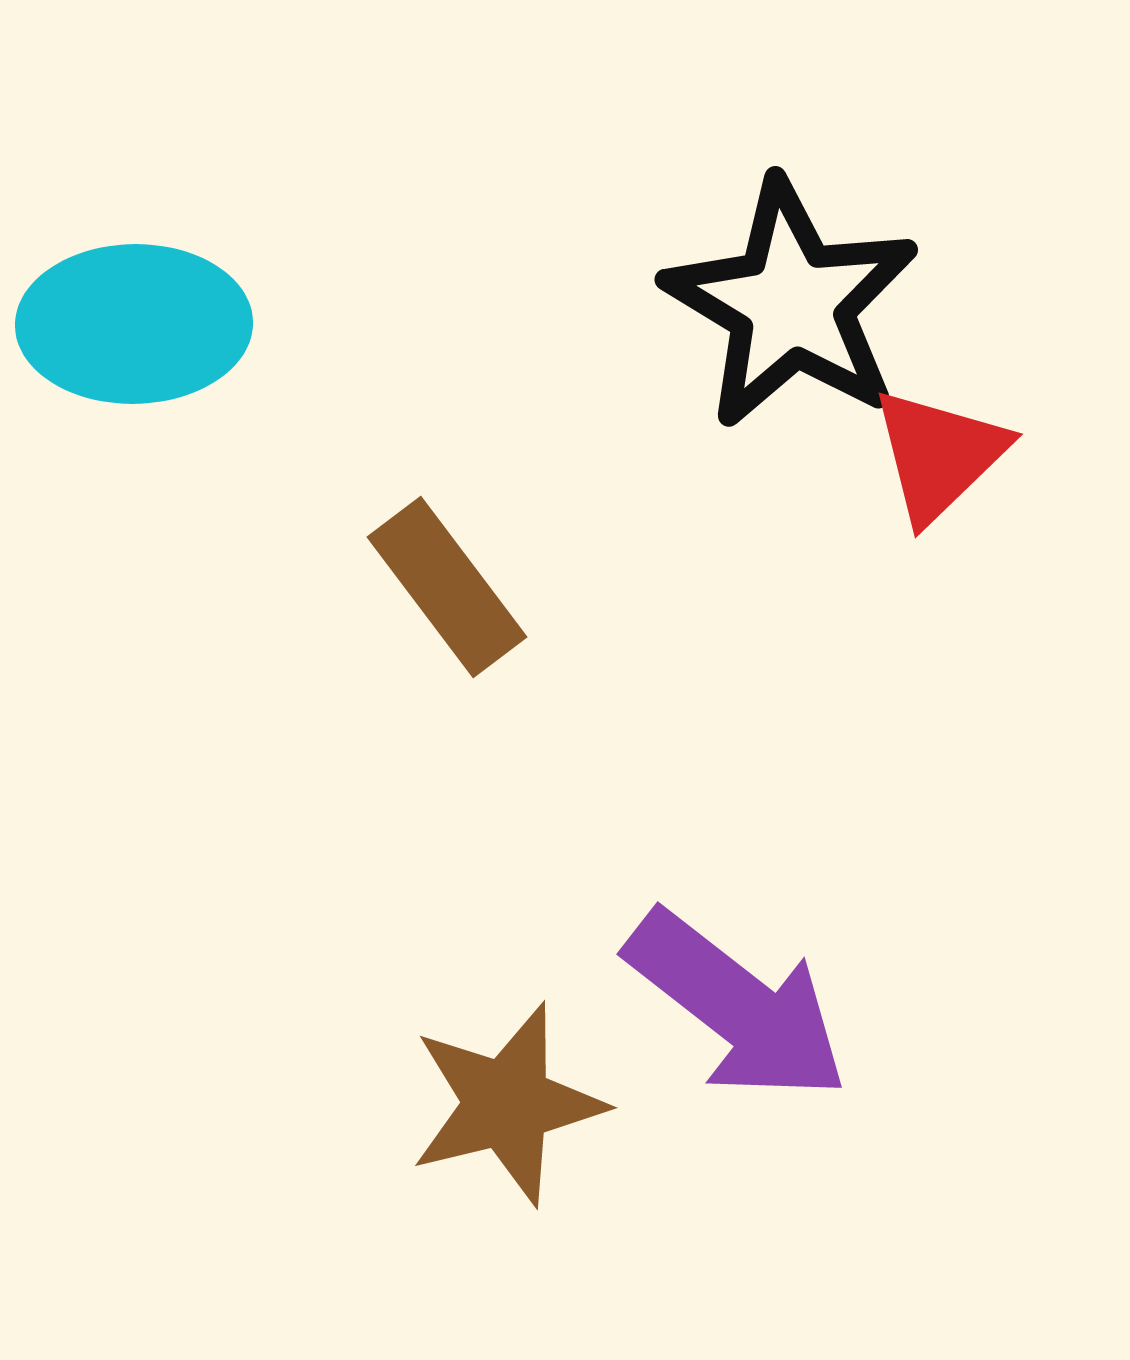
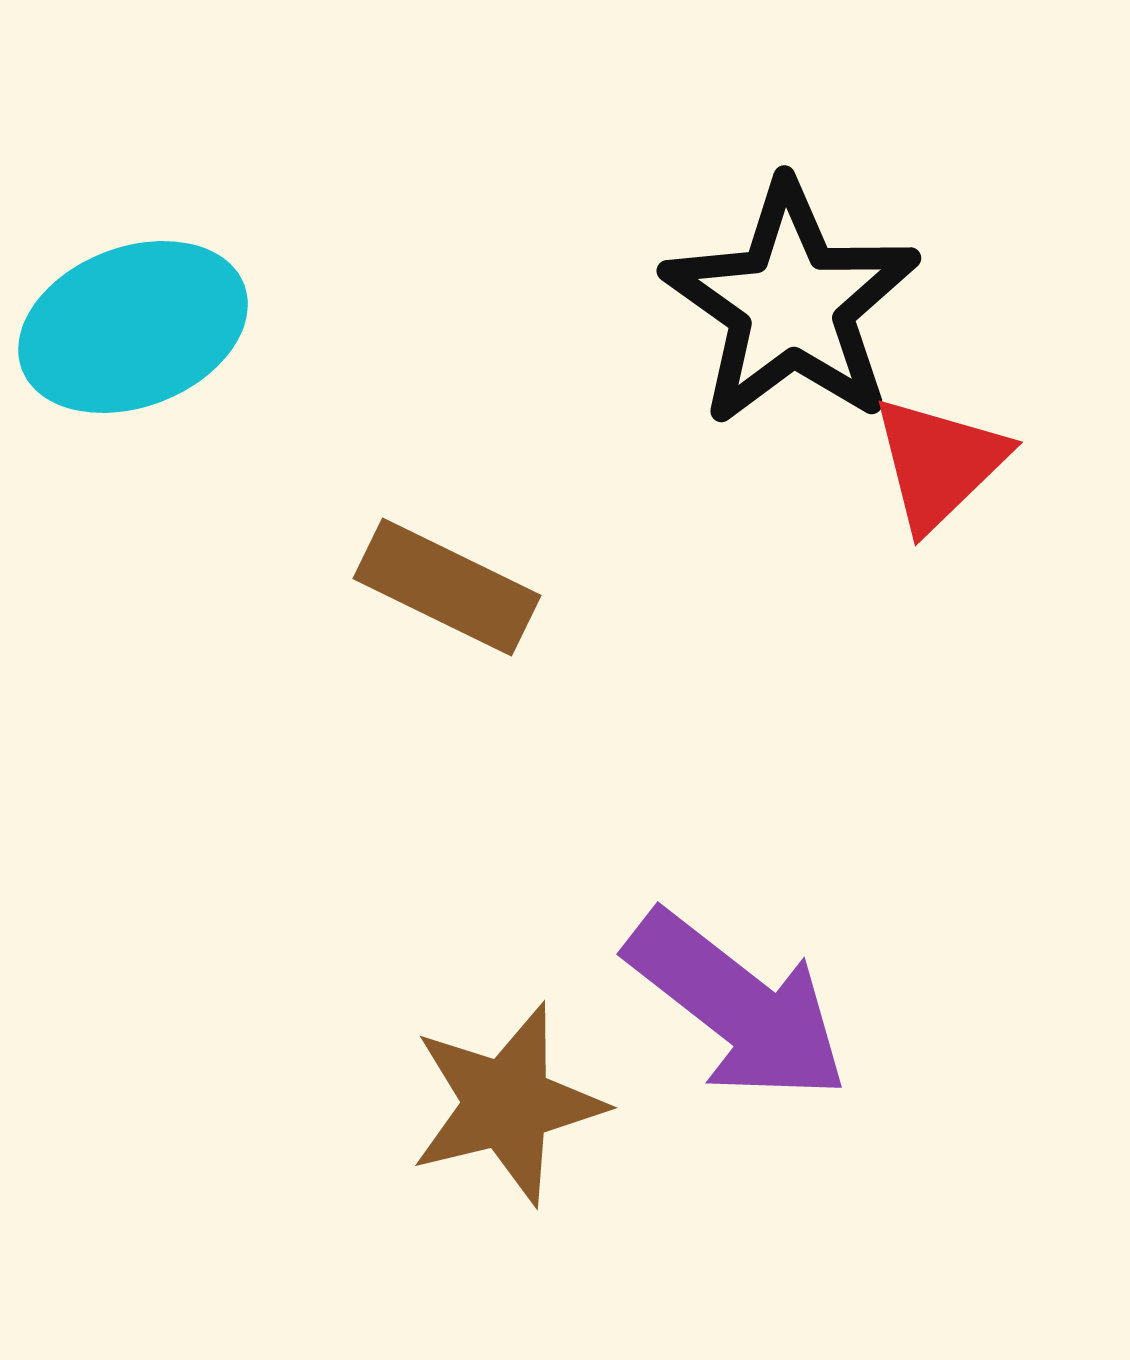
black star: rotated 4 degrees clockwise
cyan ellipse: moved 1 px left, 3 px down; rotated 20 degrees counterclockwise
red triangle: moved 8 px down
brown rectangle: rotated 27 degrees counterclockwise
